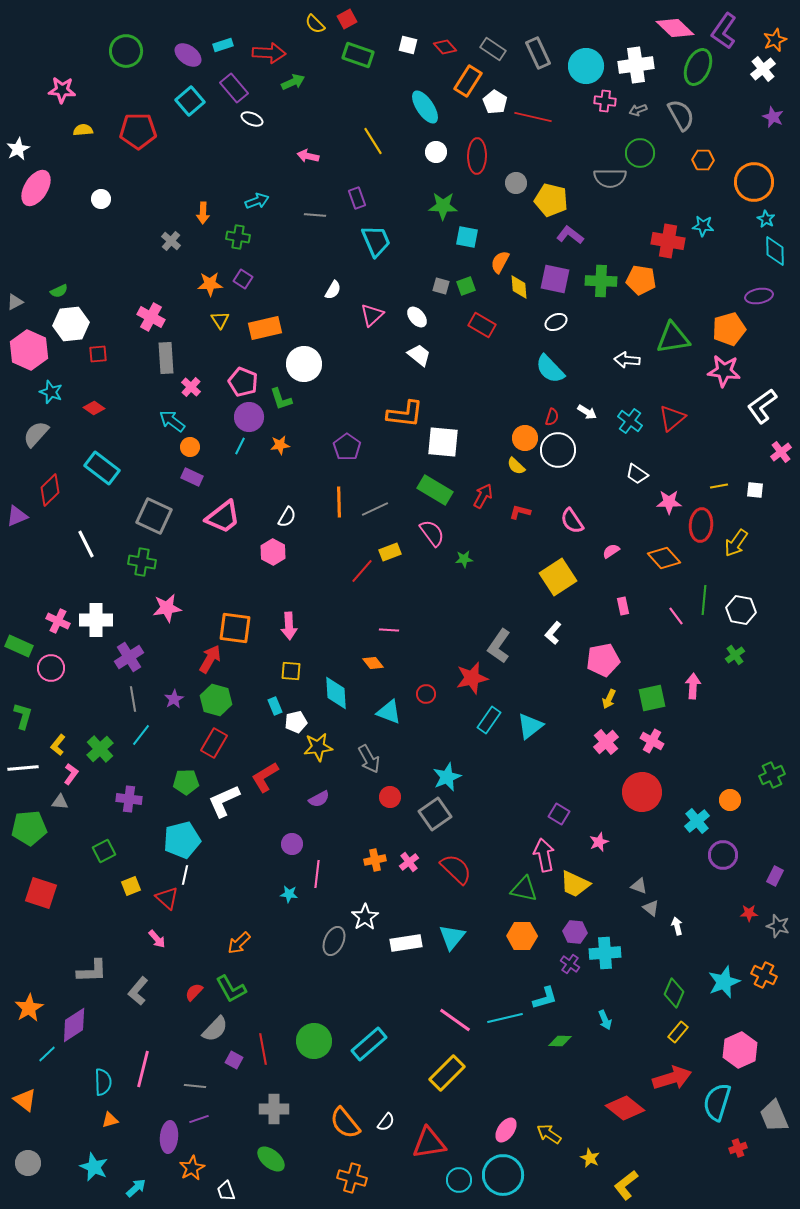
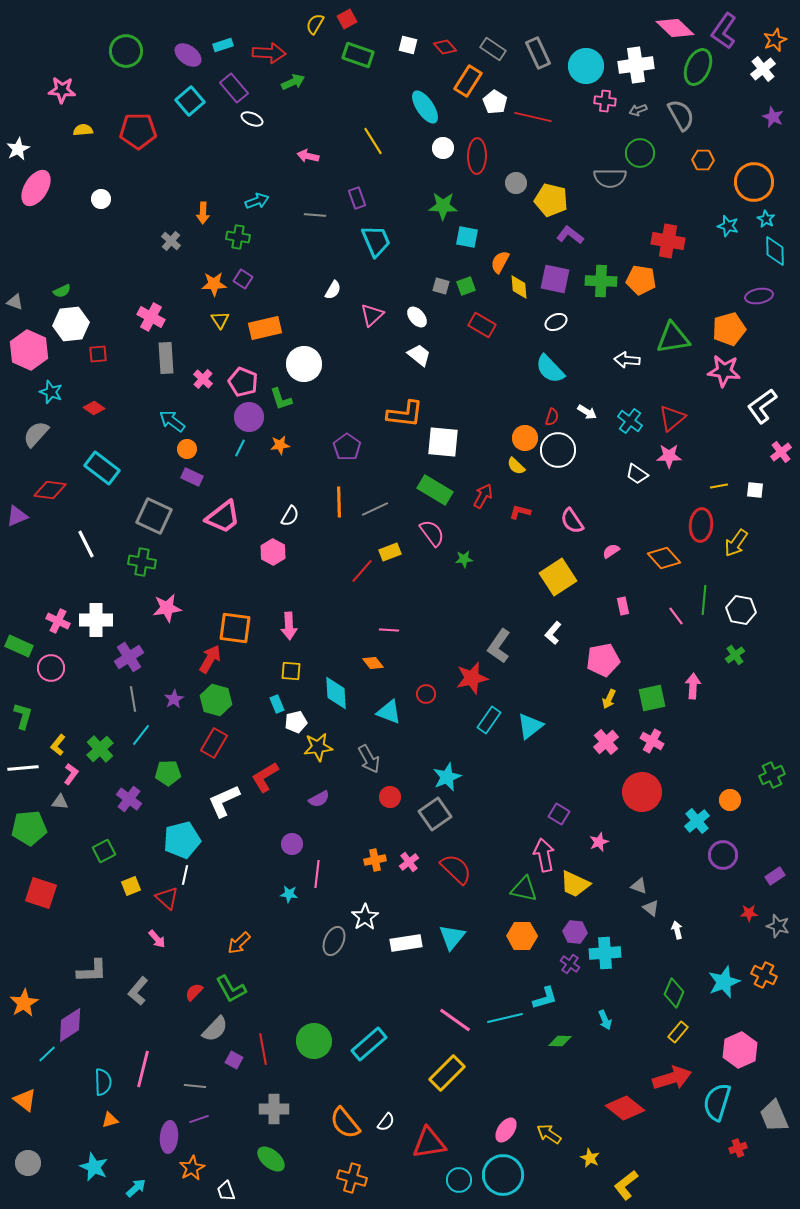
yellow semicircle at (315, 24): rotated 75 degrees clockwise
white circle at (436, 152): moved 7 px right, 4 px up
cyan star at (703, 226): moved 25 px right; rotated 10 degrees clockwise
orange star at (210, 284): moved 4 px right
green semicircle at (59, 291): moved 3 px right
gray triangle at (15, 302): rotated 48 degrees clockwise
pink cross at (191, 387): moved 12 px right, 8 px up
cyan line at (240, 446): moved 2 px down
orange circle at (190, 447): moved 3 px left, 2 px down
red diamond at (50, 490): rotated 52 degrees clockwise
pink star at (669, 502): moved 46 px up
white semicircle at (287, 517): moved 3 px right, 1 px up
cyan rectangle at (275, 706): moved 2 px right, 2 px up
green pentagon at (186, 782): moved 18 px left, 9 px up
purple cross at (129, 799): rotated 30 degrees clockwise
purple rectangle at (775, 876): rotated 30 degrees clockwise
white arrow at (677, 926): moved 4 px down
orange star at (29, 1008): moved 5 px left, 5 px up
purple diamond at (74, 1025): moved 4 px left
